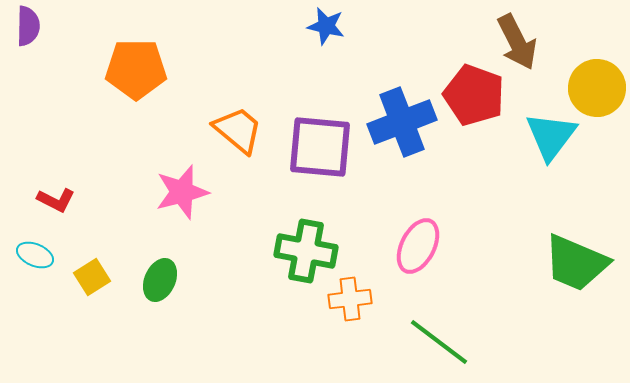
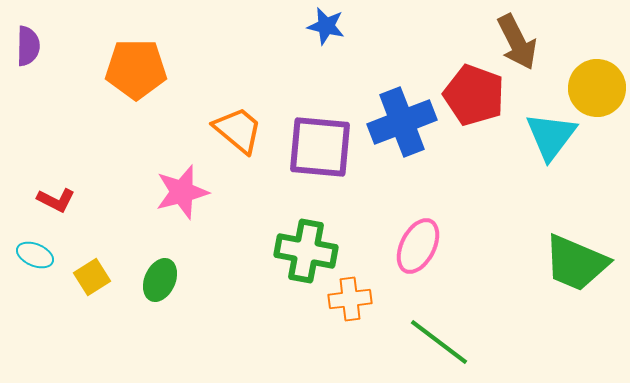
purple semicircle: moved 20 px down
